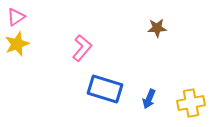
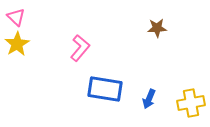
pink triangle: rotated 42 degrees counterclockwise
yellow star: rotated 10 degrees counterclockwise
pink L-shape: moved 2 px left
blue rectangle: rotated 8 degrees counterclockwise
